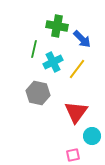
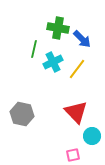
green cross: moved 1 px right, 2 px down
gray hexagon: moved 16 px left, 21 px down
red triangle: rotated 20 degrees counterclockwise
